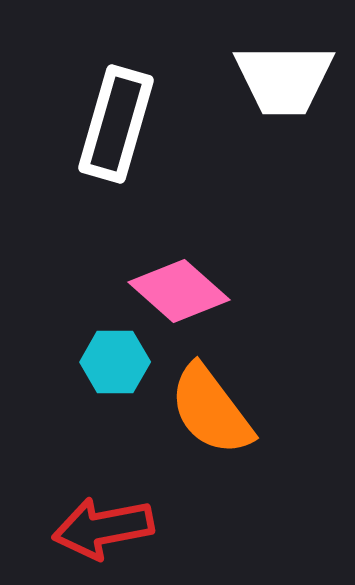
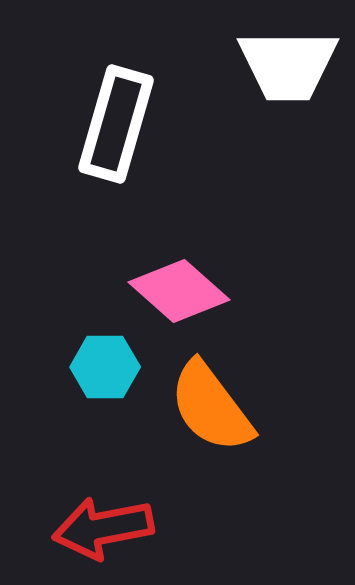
white trapezoid: moved 4 px right, 14 px up
cyan hexagon: moved 10 px left, 5 px down
orange semicircle: moved 3 px up
